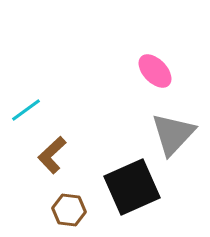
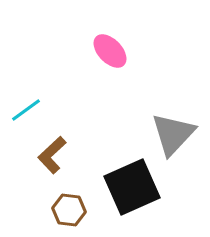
pink ellipse: moved 45 px left, 20 px up
